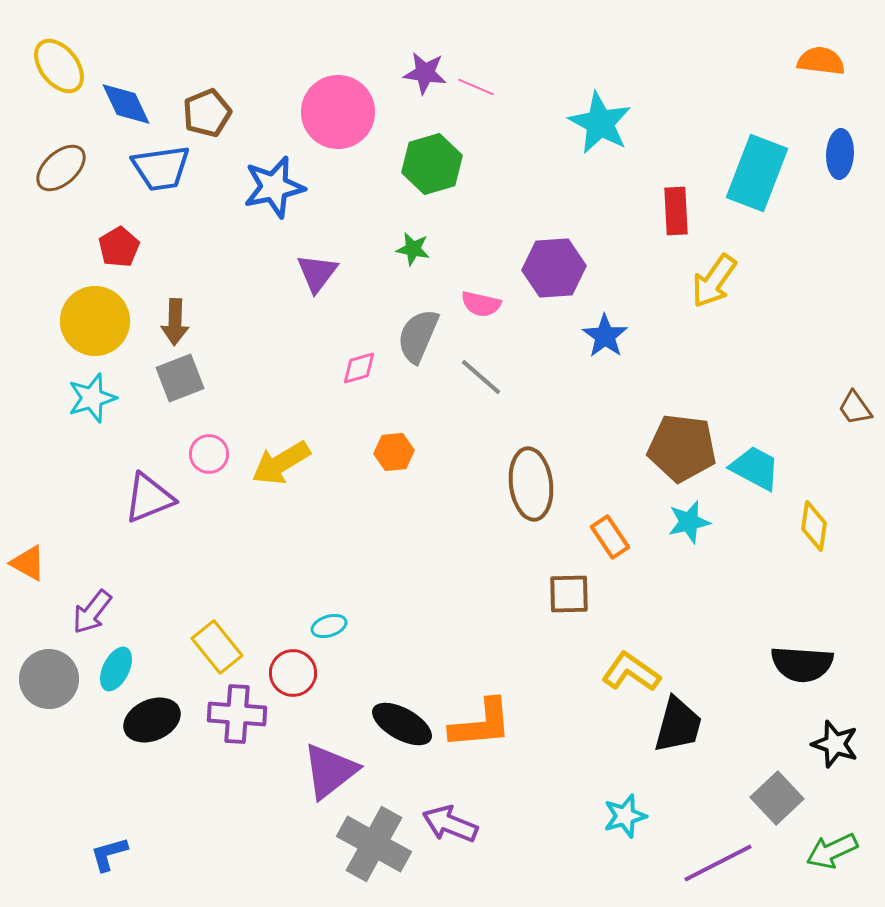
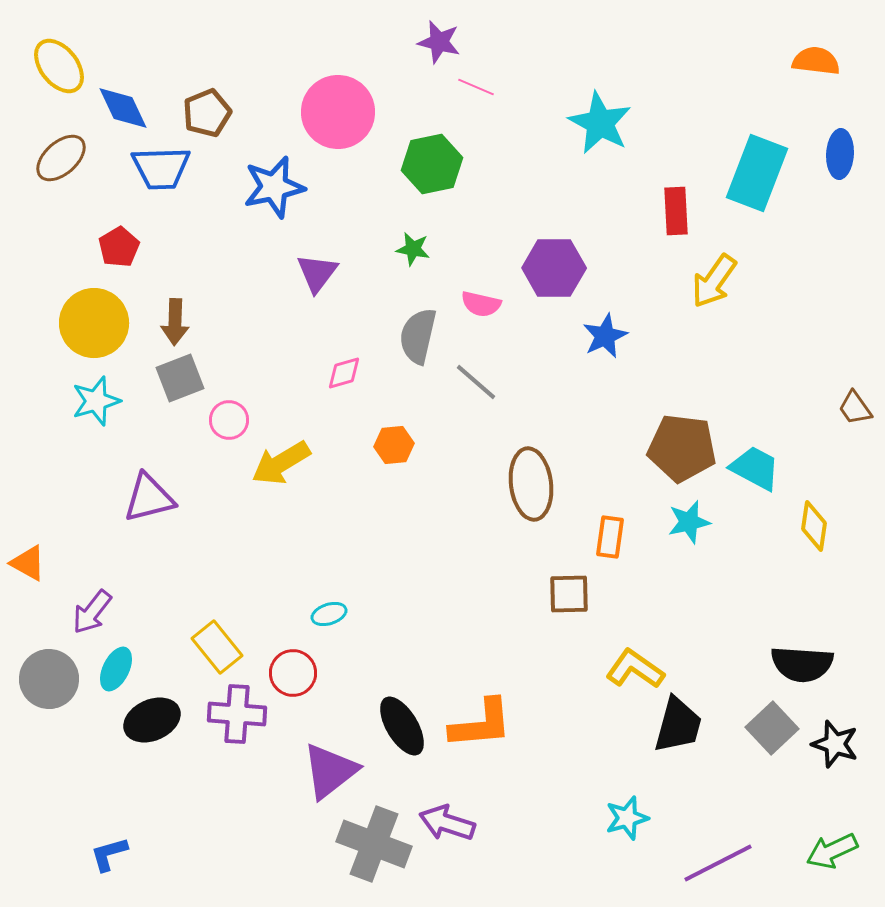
orange semicircle at (821, 61): moved 5 px left
purple star at (425, 73): moved 14 px right, 31 px up; rotated 6 degrees clockwise
blue diamond at (126, 104): moved 3 px left, 4 px down
green hexagon at (432, 164): rotated 4 degrees clockwise
brown ellipse at (61, 168): moved 10 px up
blue trapezoid at (161, 168): rotated 6 degrees clockwise
purple hexagon at (554, 268): rotated 4 degrees clockwise
yellow circle at (95, 321): moved 1 px left, 2 px down
gray semicircle at (418, 336): rotated 10 degrees counterclockwise
blue star at (605, 336): rotated 12 degrees clockwise
pink diamond at (359, 368): moved 15 px left, 5 px down
gray line at (481, 377): moved 5 px left, 5 px down
cyan star at (92, 398): moved 4 px right, 3 px down
orange hexagon at (394, 452): moved 7 px up
pink circle at (209, 454): moved 20 px right, 34 px up
purple triangle at (149, 498): rotated 8 degrees clockwise
orange rectangle at (610, 537): rotated 42 degrees clockwise
cyan ellipse at (329, 626): moved 12 px up
yellow L-shape at (631, 672): moved 4 px right, 3 px up
black ellipse at (402, 724): moved 2 px down; rotated 30 degrees clockwise
gray square at (777, 798): moved 5 px left, 70 px up
cyan star at (625, 816): moved 2 px right, 2 px down
purple arrow at (450, 824): moved 3 px left, 1 px up; rotated 4 degrees counterclockwise
gray cross at (374, 844): rotated 8 degrees counterclockwise
